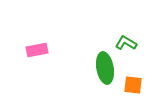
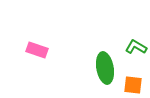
green L-shape: moved 10 px right, 4 px down
pink rectangle: rotated 30 degrees clockwise
